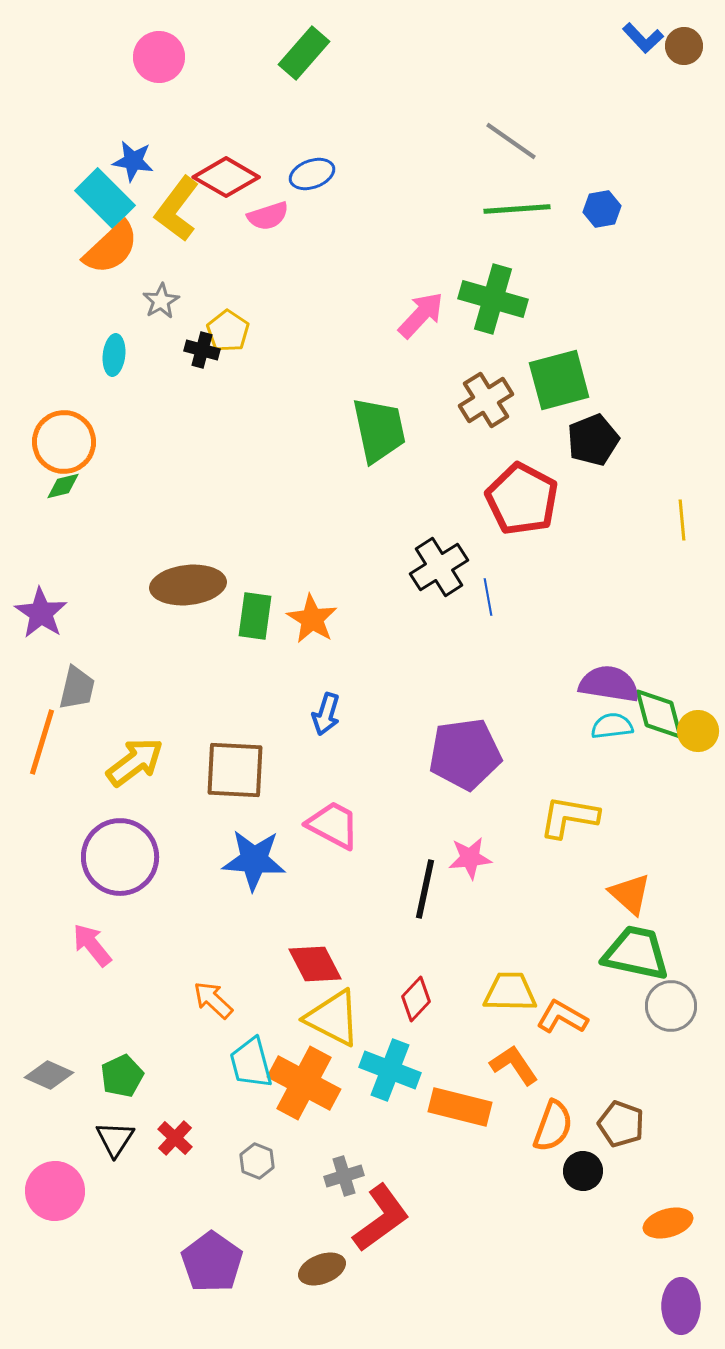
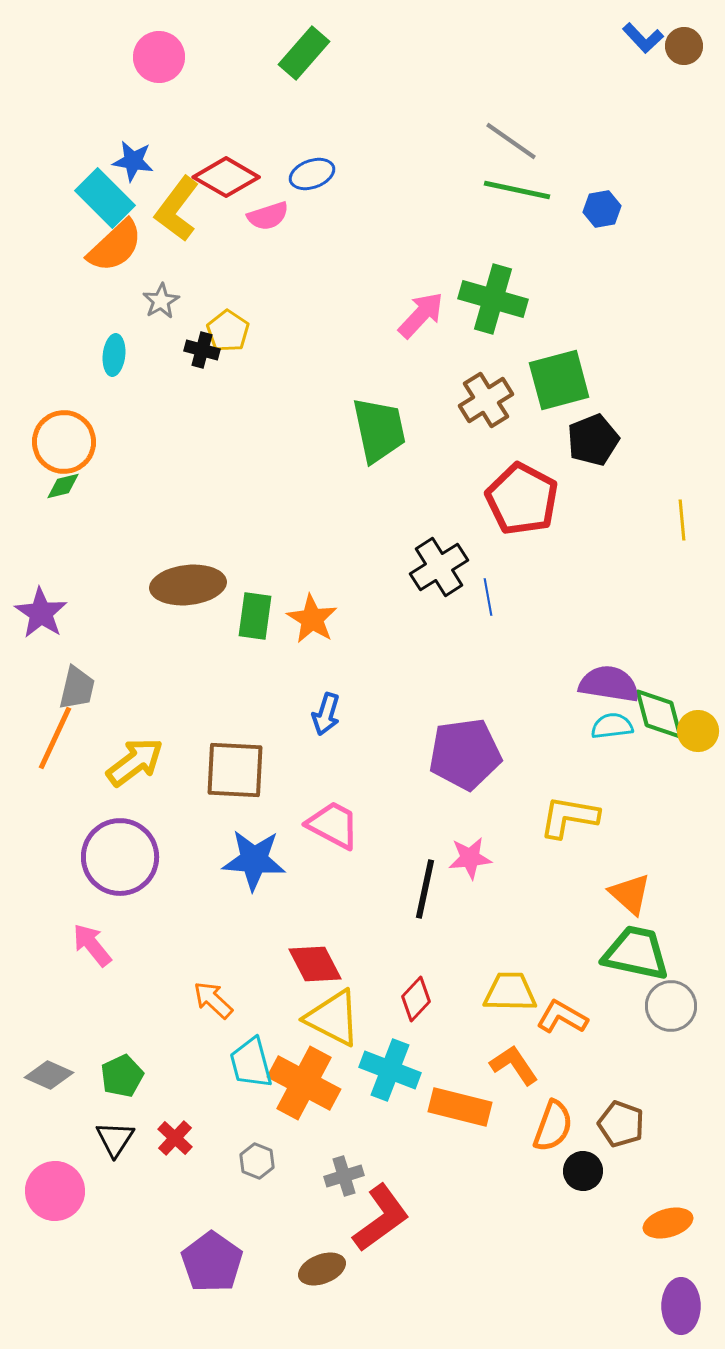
green line at (517, 209): moved 19 px up; rotated 16 degrees clockwise
orange semicircle at (111, 248): moved 4 px right, 2 px up
orange line at (42, 742): moved 13 px right, 4 px up; rotated 8 degrees clockwise
